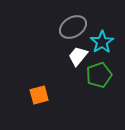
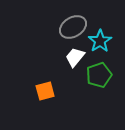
cyan star: moved 2 px left, 1 px up
white trapezoid: moved 3 px left, 1 px down
orange square: moved 6 px right, 4 px up
